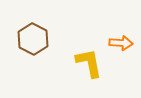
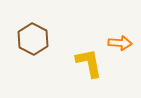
orange arrow: moved 1 px left
